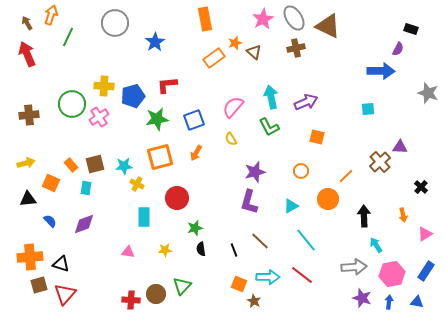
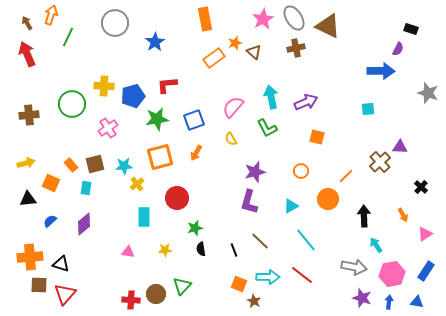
pink cross at (99, 117): moved 9 px right, 11 px down
green L-shape at (269, 127): moved 2 px left, 1 px down
yellow cross at (137, 184): rotated 24 degrees clockwise
orange arrow at (403, 215): rotated 16 degrees counterclockwise
blue semicircle at (50, 221): rotated 88 degrees counterclockwise
purple diamond at (84, 224): rotated 20 degrees counterclockwise
gray arrow at (354, 267): rotated 15 degrees clockwise
brown square at (39, 285): rotated 18 degrees clockwise
